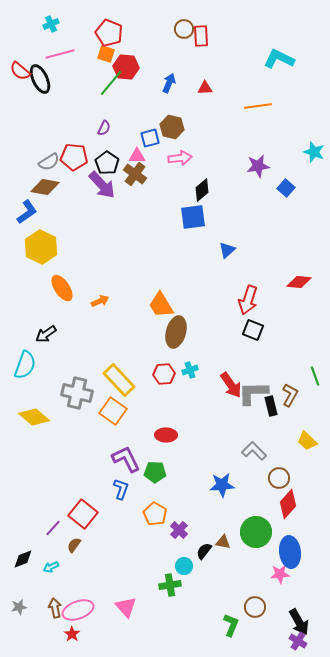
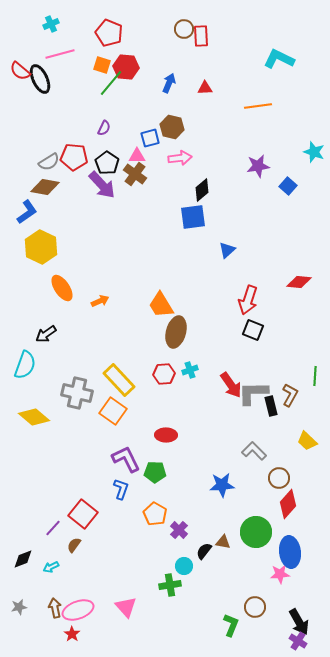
orange square at (106, 54): moved 4 px left, 11 px down
blue square at (286, 188): moved 2 px right, 2 px up
green line at (315, 376): rotated 24 degrees clockwise
